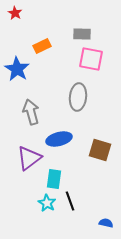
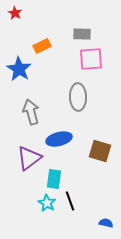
pink square: rotated 15 degrees counterclockwise
blue star: moved 2 px right
gray ellipse: rotated 8 degrees counterclockwise
brown square: moved 1 px down
